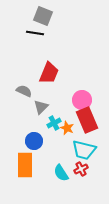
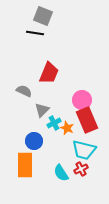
gray triangle: moved 1 px right, 3 px down
